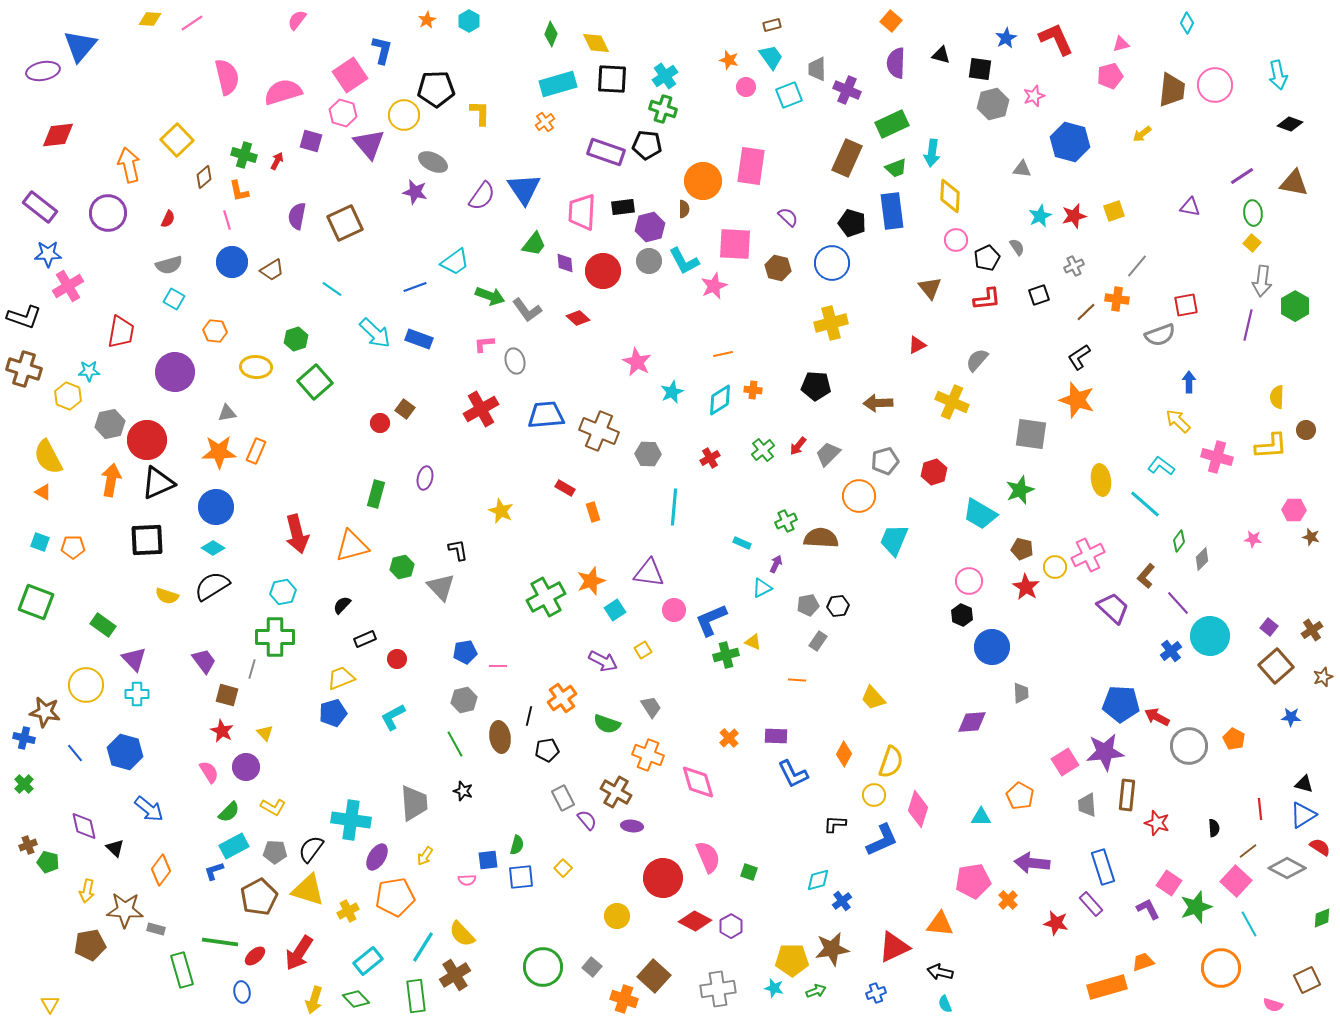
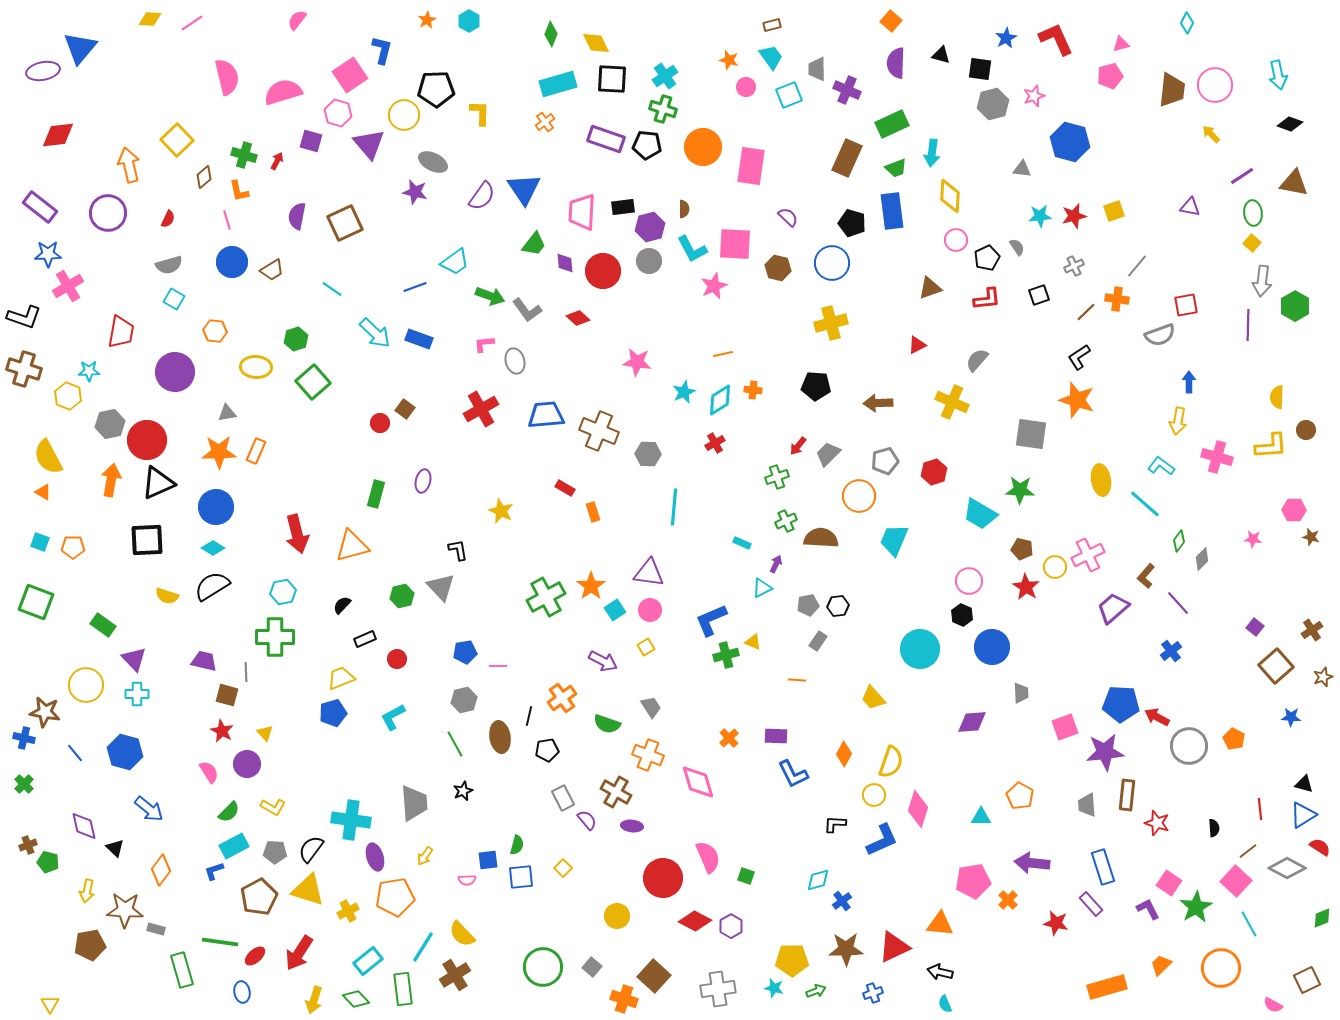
blue triangle at (80, 46): moved 2 px down
pink hexagon at (343, 113): moved 5 px left
yellow arrow at (1142, 134): moved 69 px right; rotated 84 degrees clockwise
purple rectangle at (606, 152): moved 13 px up
orange circle at (703, 181): moved 34 px up
cyan star at (1040, 216): rotated 20 degrees clockwise
cyan L-shape at (684, 261): moved 8 px right, 12 px up
brown triangle at (930, 288): rotated 50 degrees clockwise
purple line at (1248, 325): rotated 12 degrees counterclockwise
pink star at (637, 362): rotated 20 degrees counterclockwise
green square at (315, 382): moved 2 px left
cyan star at (672, 392): moved 12 px right
yellow arrow at (1178, 421): rotated 124 degrees counterclockwise
green cross at (763, 450): moved 14 px right, 27 px down; rotated 20 degrees clockwise
red cross at (710, 458): moved 5 px right, 15 px up
purple ellipse at (425, 478): moved 2 px left, 3 px down
green star at (1020, 490): rotated 24 degrees clockwise
green hexagon at (402, 567): moved 29 px down
orange star at (591, 581): moved 5 px down; rotated 16 degrees counterclockwise
purple trapezoid at (1113, 608): rotated 84 degrees counterclockwise
pink circle at (674, 610): moved 24 px left
purple square at (1269, 627): moved 14 px left
cyan circle at (1210, 636): moved 290 px left, 13 px down
yellow square at (643, 650): moved 3 px right, 3 px up
purple trapezoid at (204, 661): rotated 40 degrees counterclockwise
gray line at (252, 669): moved 6 px left, 3 px down; rotated 18 degrees counterclockwise
pink square at (1065, 762): moved 35 px up; rotated 12 degrees clockwise
purple circle at (246, 767): moved 1 px right, 3 px up
black star at (463, 791): rotated 30 degrees clockwise
purple ellipse at (377, 857): moved 2 px left; rotated 48 degrees counterclockwise
green square at (749, 872): moved 3 px left, 4 px down
green star at (1196, 907): rotated 12 degrees counterclockwise
brown star at (832, 949): moved 14 px right; rotated 8 degrees clockwise
orange trapezoid at (1143, 962): moved 18 px right, 3 px down; rotated 25 degrees counterclockwise
blue cross at (876, 993): moved 3 px left
green rectangle at (416, 996): moved 13 px left, 7 px up
pink semicircle at (1273, 1005): rotated 12 degrees clockwise
